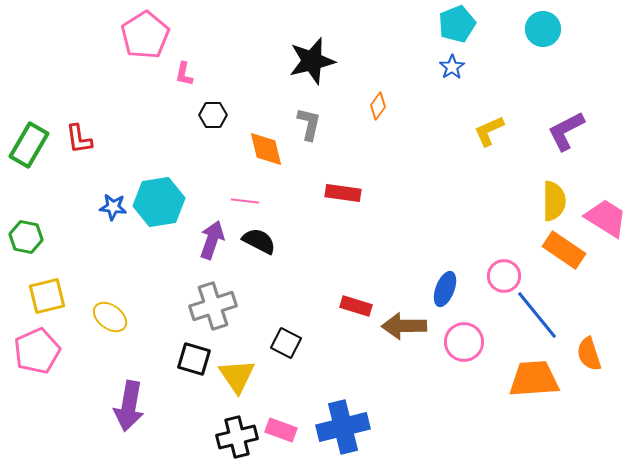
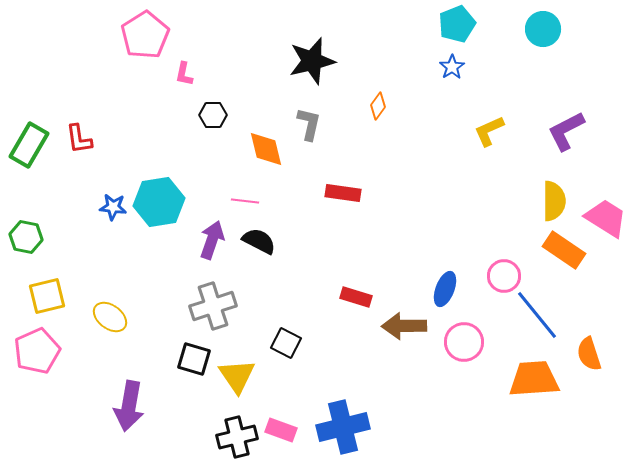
red rectangle at (356, 306): moved 9 px up
